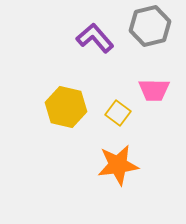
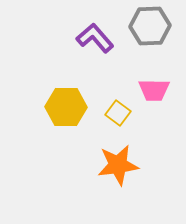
gray hexagon: rotated 12 degrees clockwise
yellow hexagon: rotated 12 degrees counterclockwise
